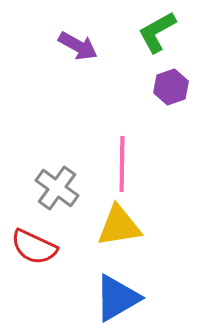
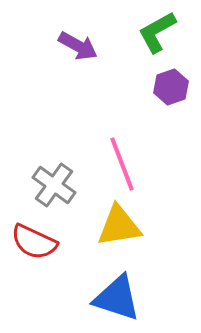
pink line: rotated 22 degrees counterclockwise
gray cross: moved 3 px left, 3 px up
red semicircle: moved 5 px up
blue triangle: rotated 48 degrees clockwise
